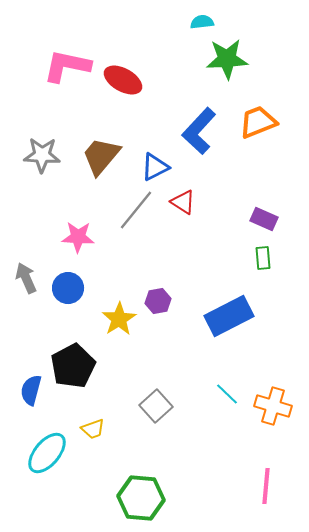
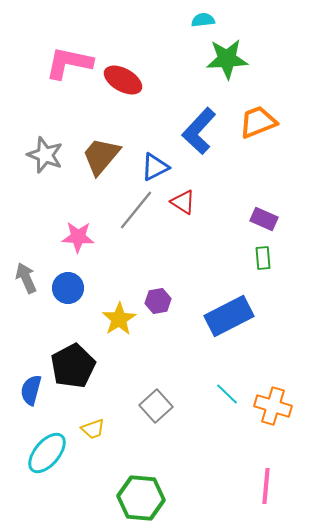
cyan semicircle: moved 1 px right, 2 px up
pink L-shape: moved 2 px right, 3 px up
gray star: moved 3 px right; rotated 18 degrees clockwise
